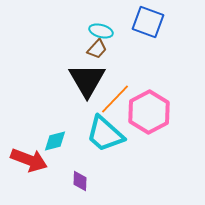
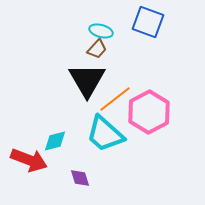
orange line: rotated 8 degrees clockwise
purple diamond: moved 3 px up; rotated 20 degrees counterclockwise
